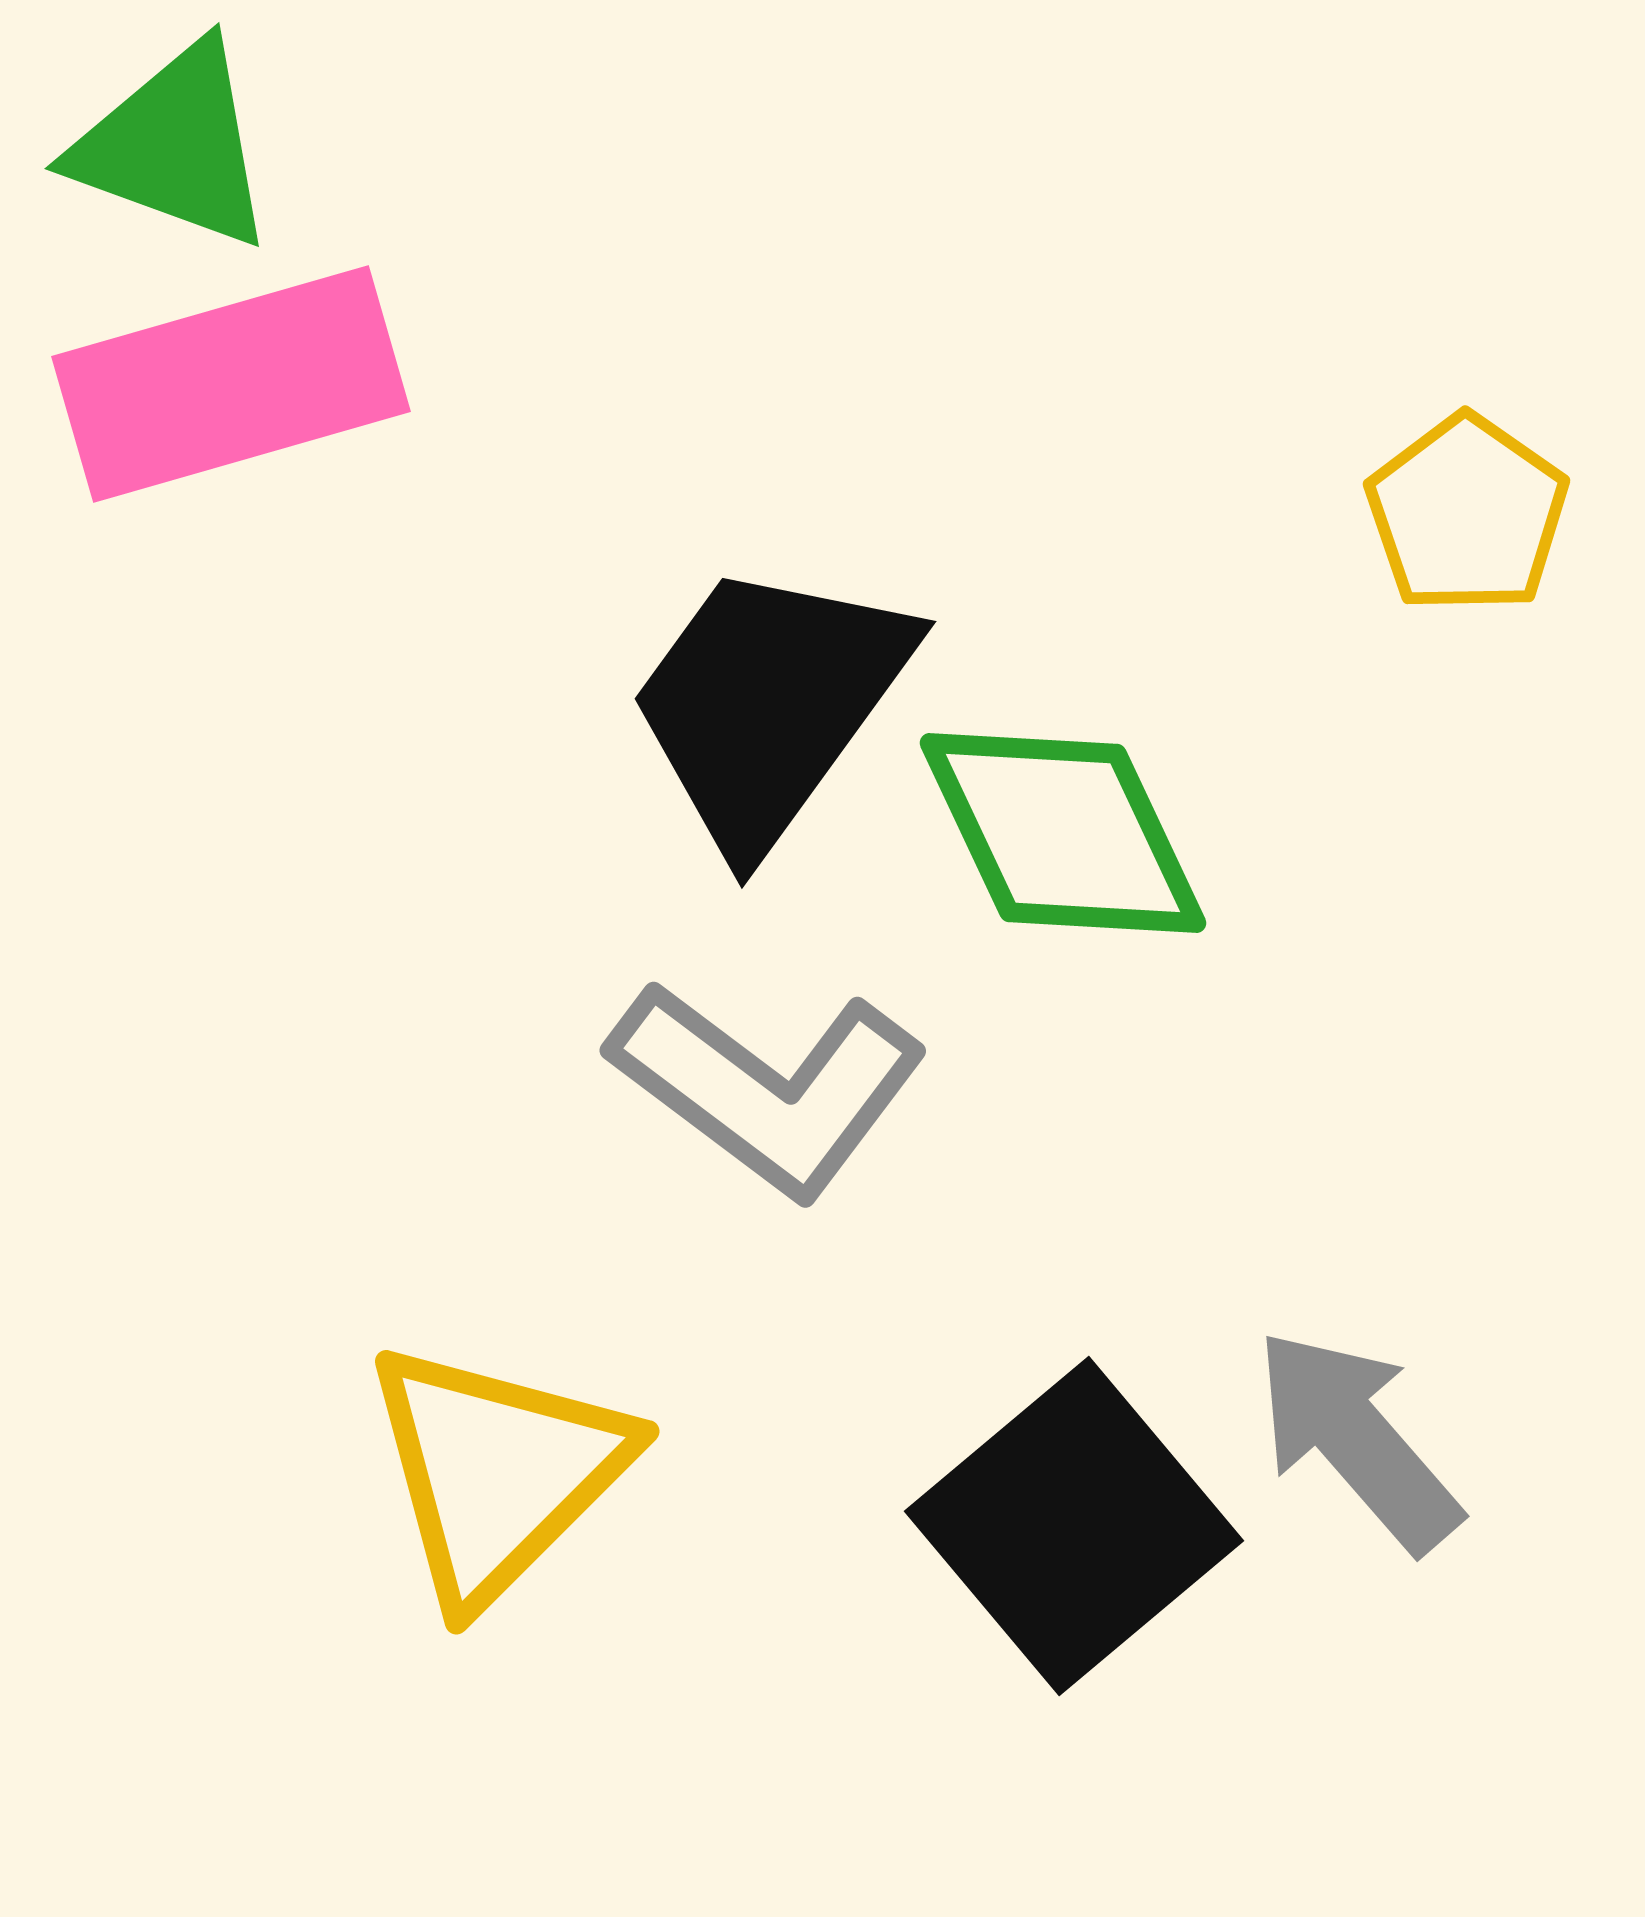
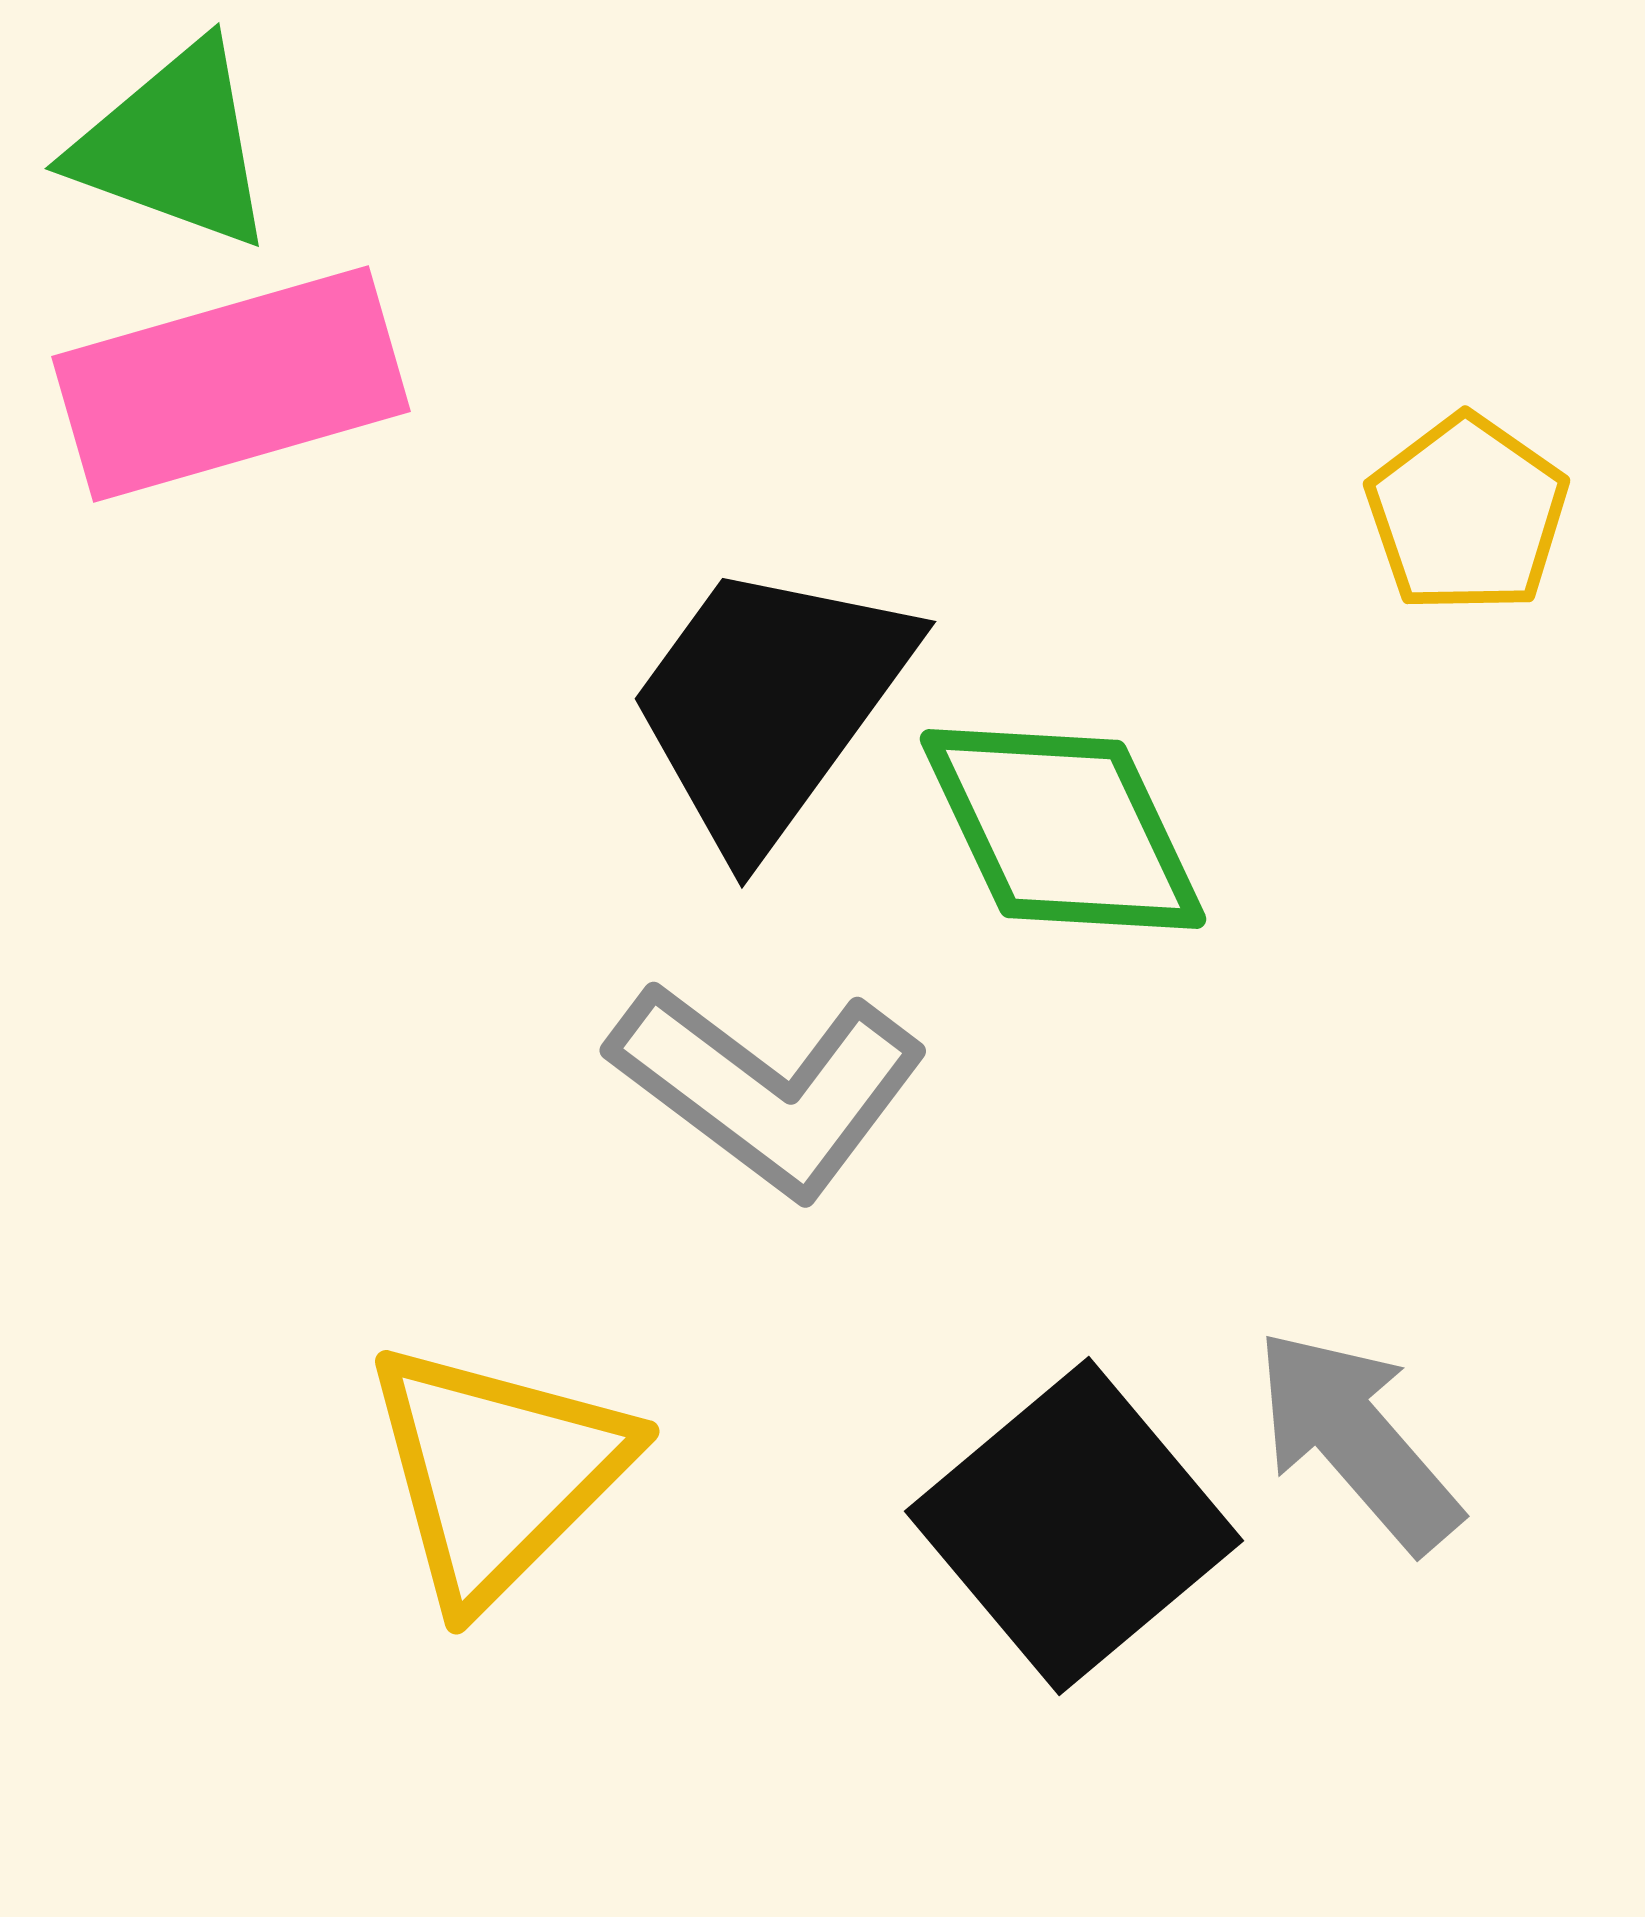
green diamond: moved 4 px up
